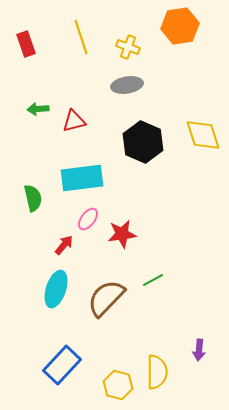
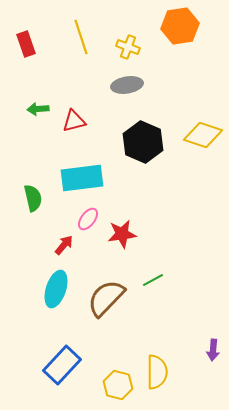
yellow diamond: rotated 54 degrees counterclockwise
purple arrow: moved 14 px right
